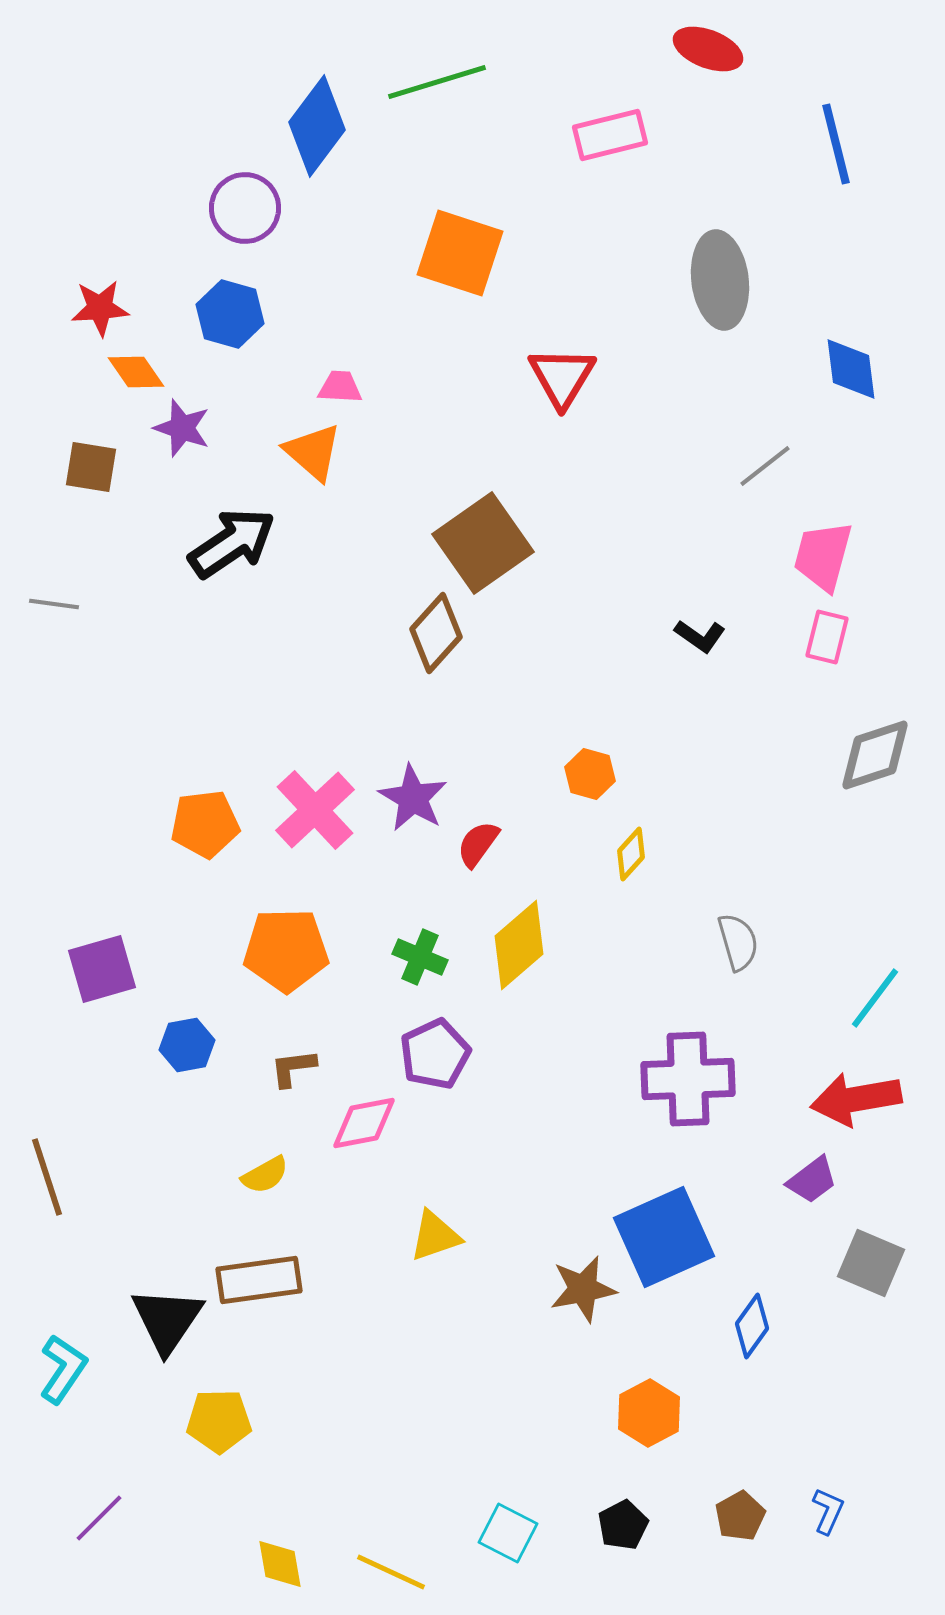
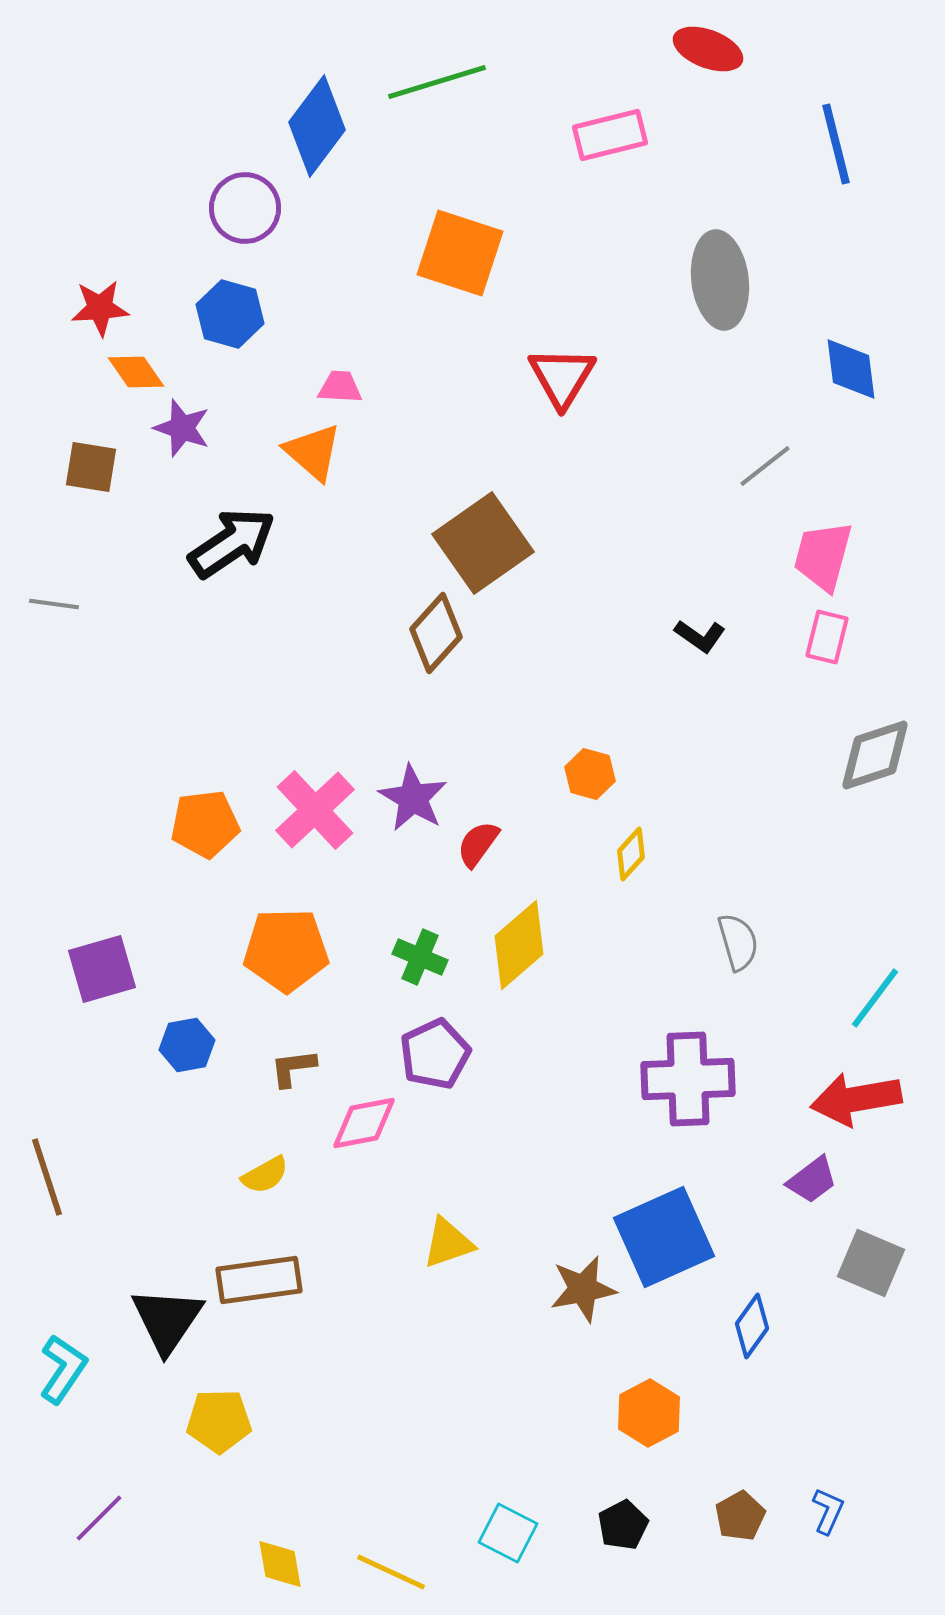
yellow triangle at (435, 1236): moved 13 px right, 7 px down
